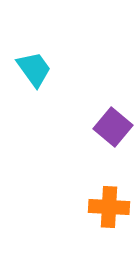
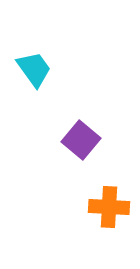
purple square: moved 32 px left, 13 px down
